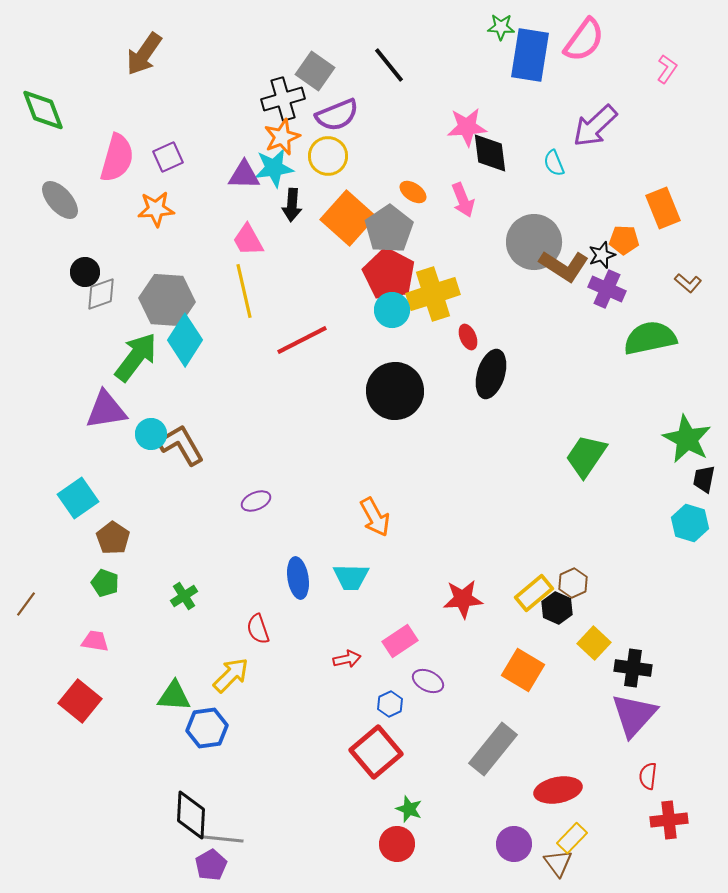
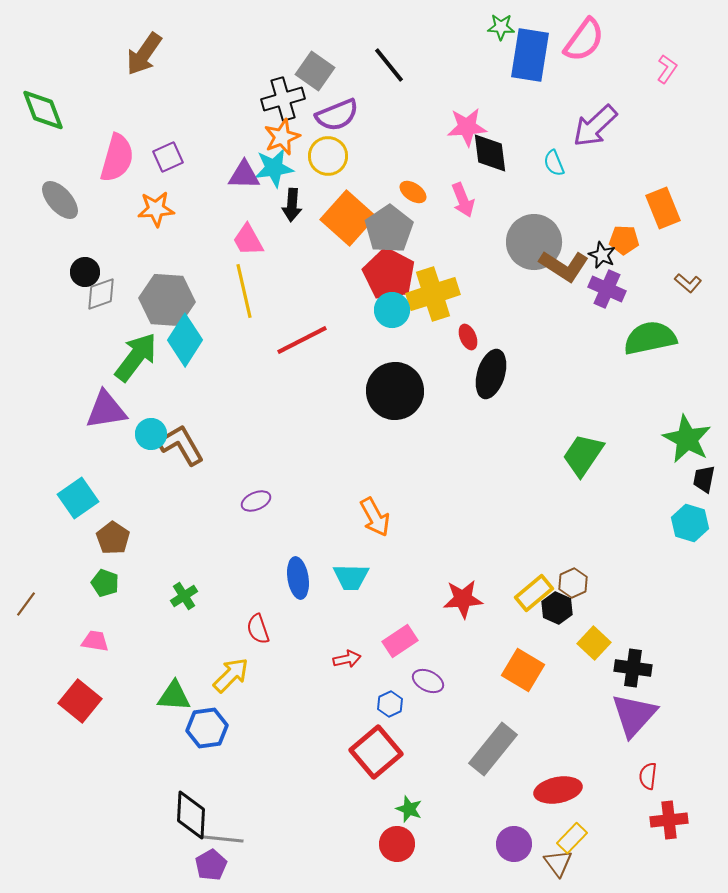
black star at (602, 255): rotated 28 degrees counterclockwise
green trapezoid at (586, 456): moved 3 px left, 1 px up
